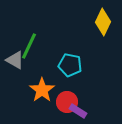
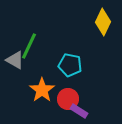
red circle: moved 1 px right, 3 px up
purple rectangle: moved 1 px right
